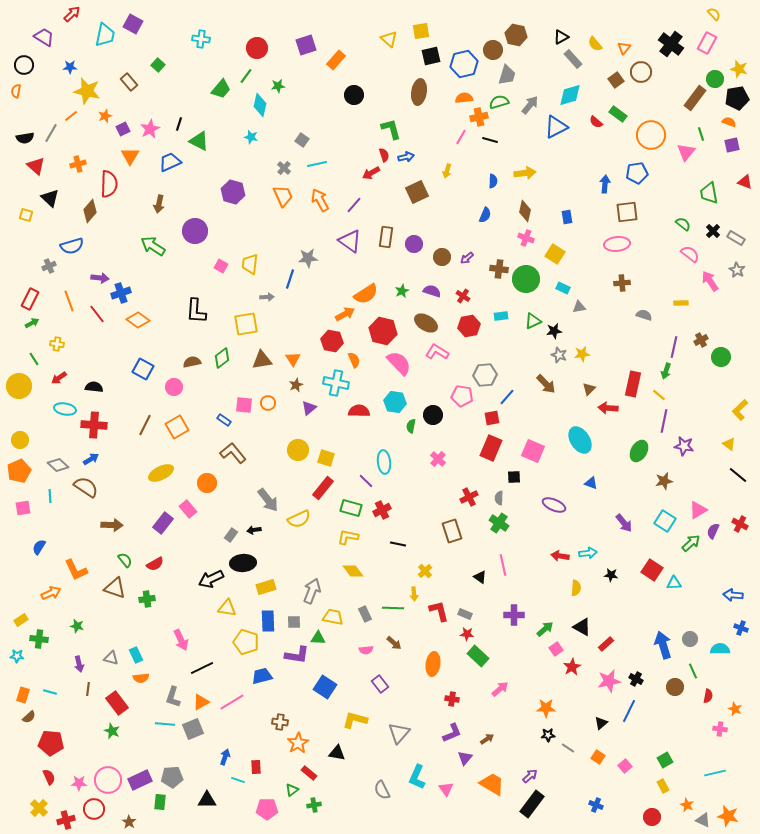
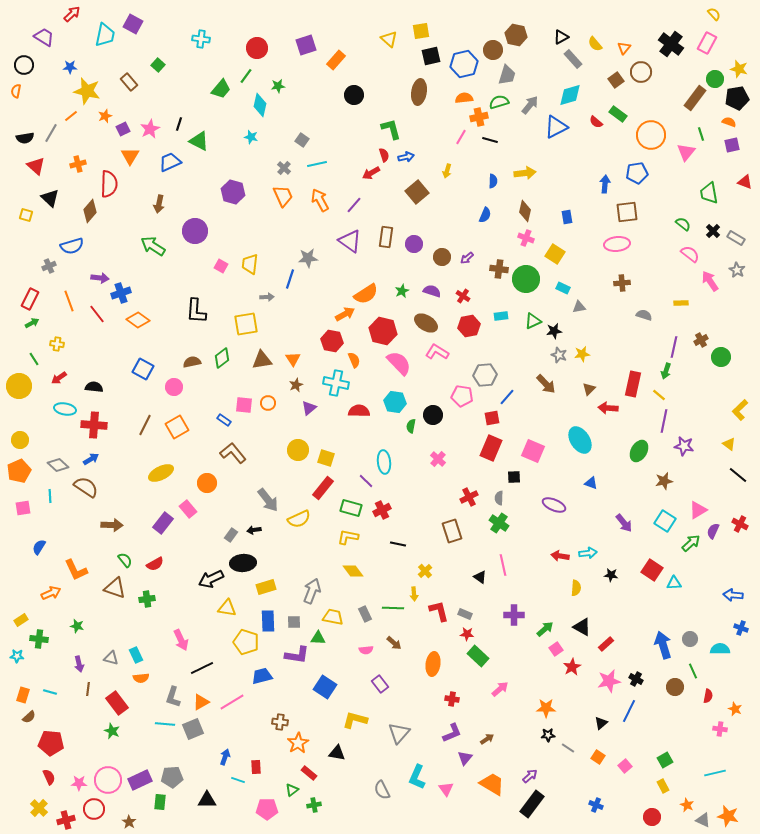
brown square at (417, 192): rotated 15 degrees counterclockwise
